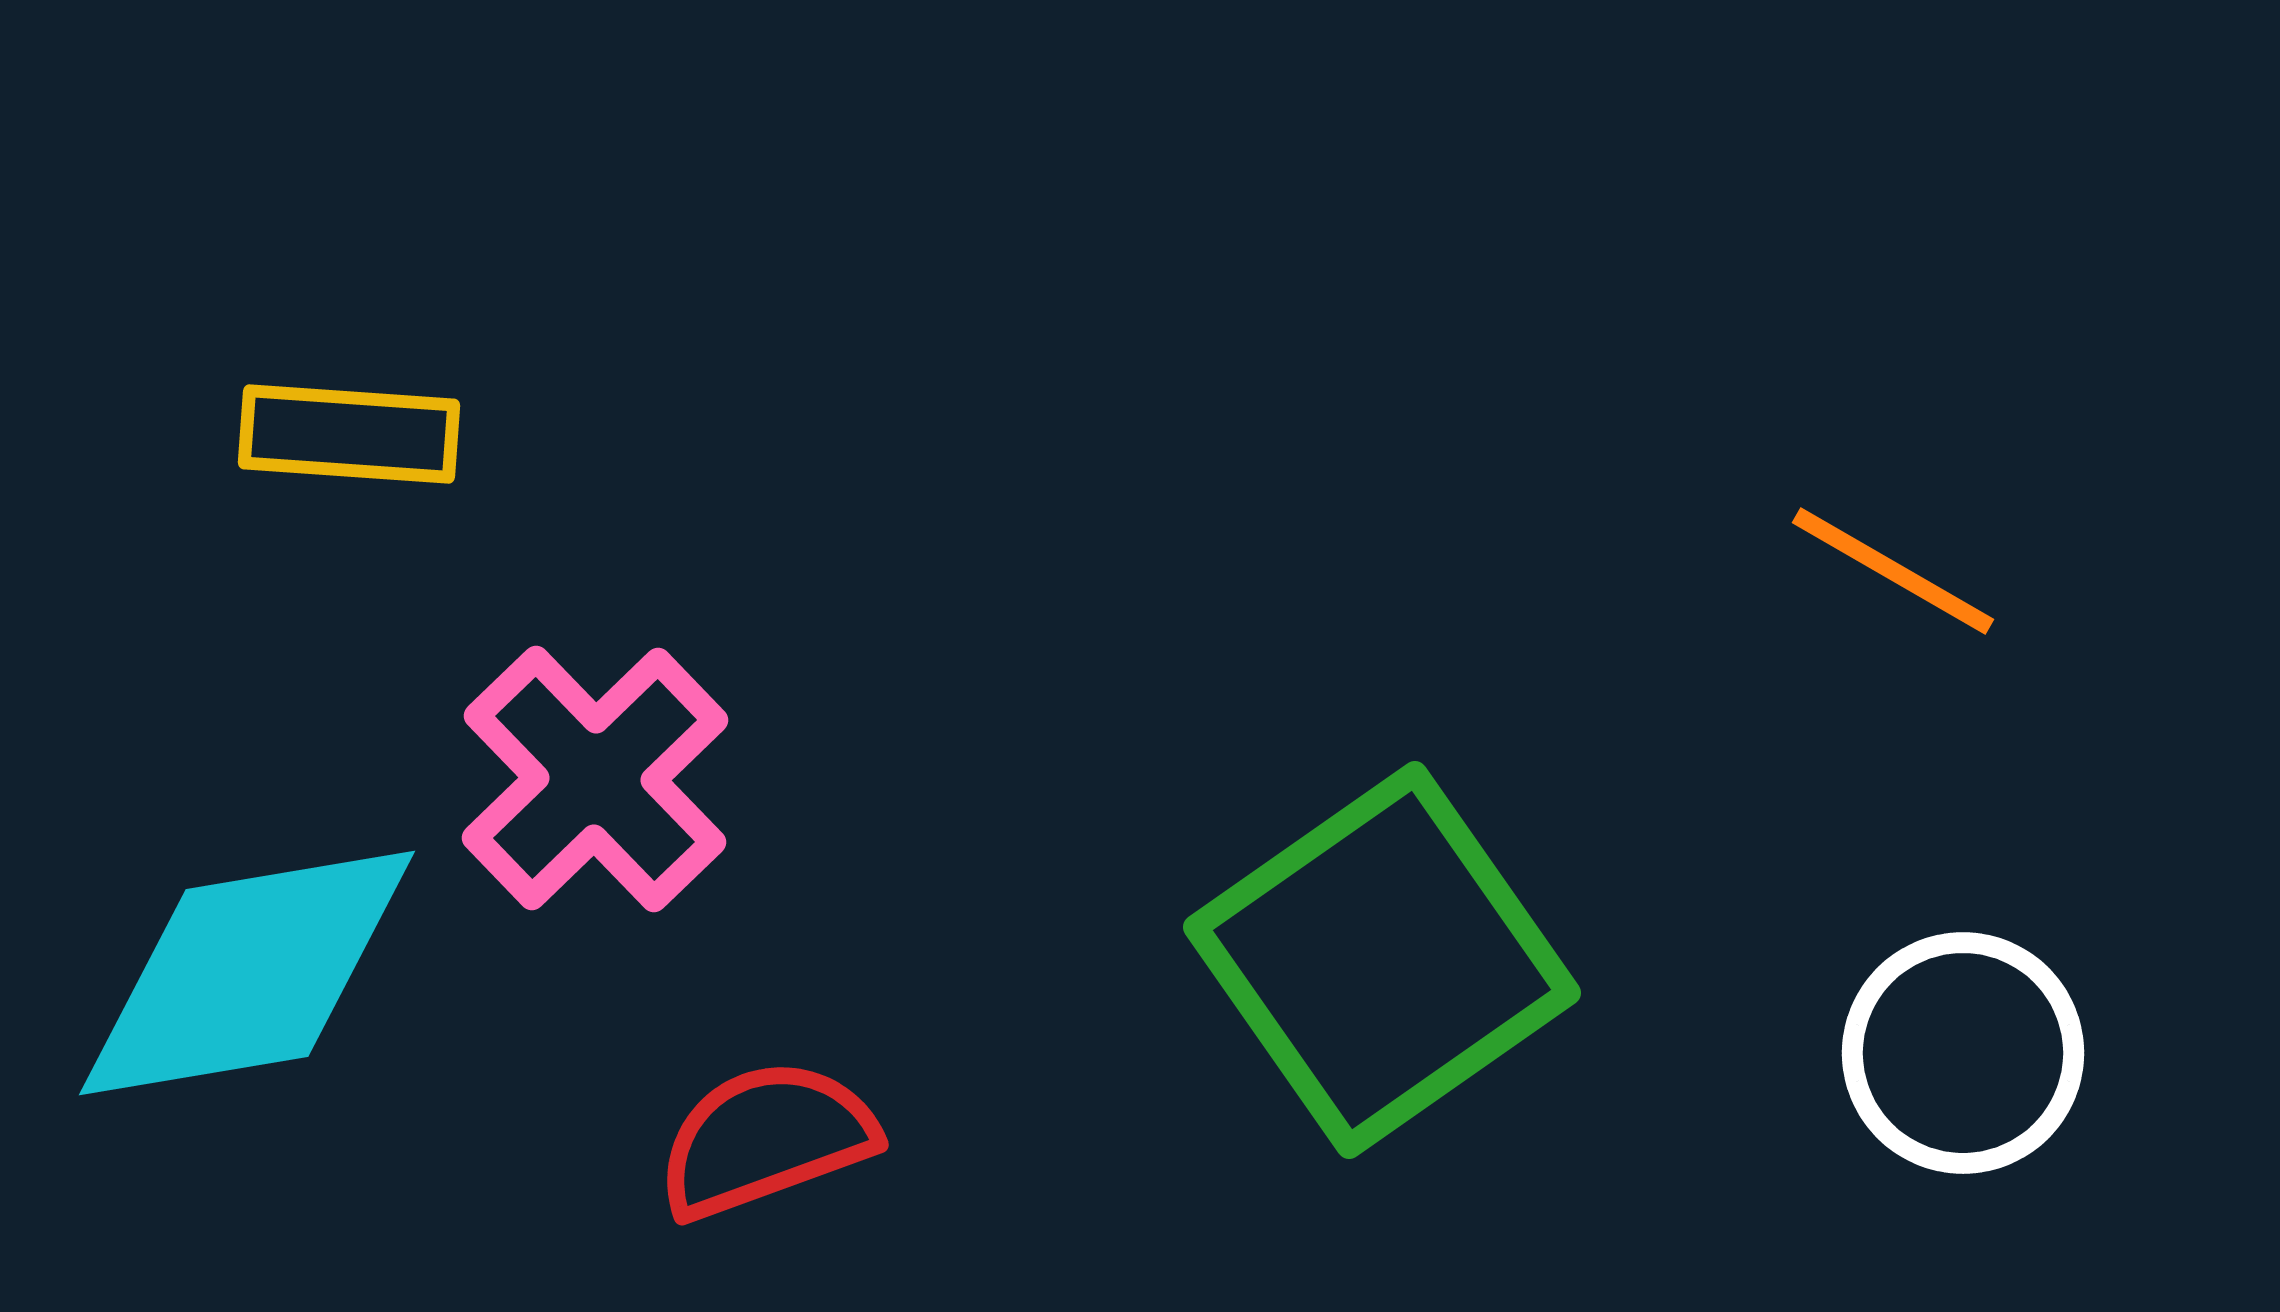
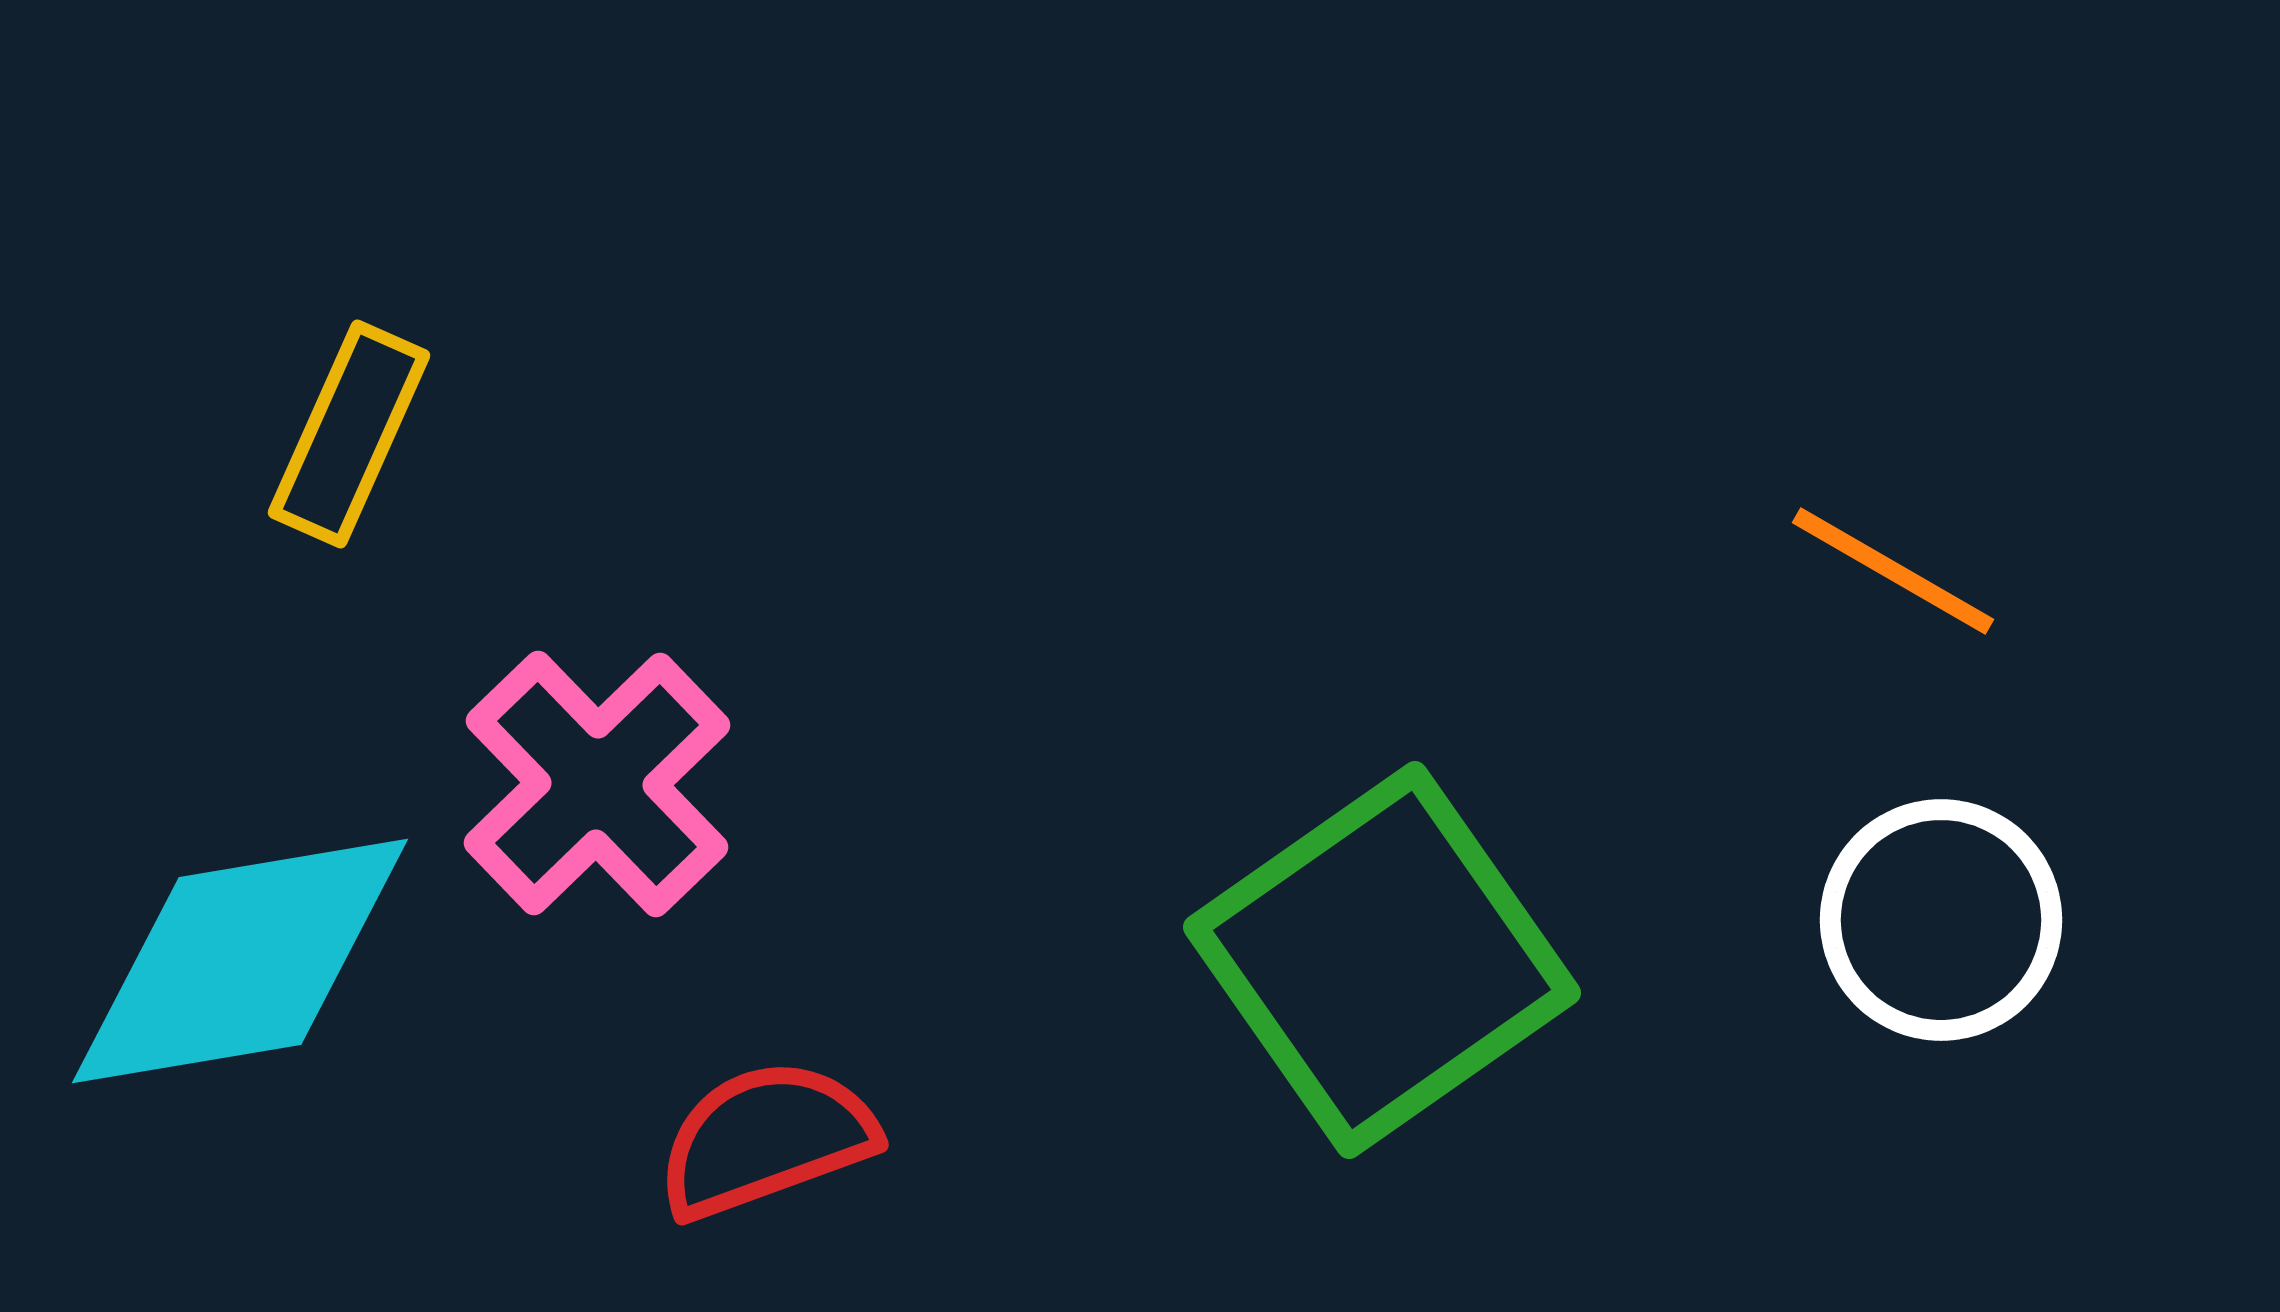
yellow rectangle: rotated 70 degrees counterclockwise
pink cross: moved 2 px right, 5 px down
cyan diamond: moved 7 px left, 12 px up
white circle: moved 22 px left, 133 px up
